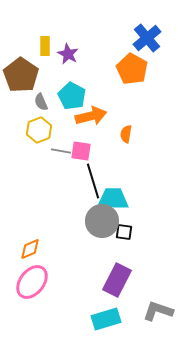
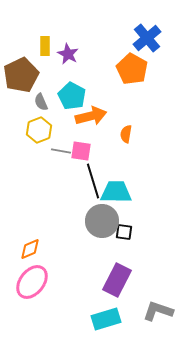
brown pentagon: rotated 12 degrees clockwise
cyan trapezoid: moved 3 px right, 7 px up
